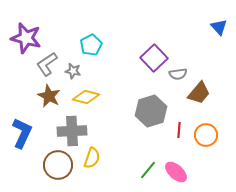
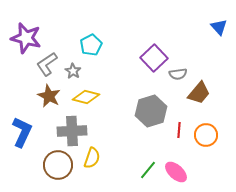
gray star: rotated 21 degrees clockwise
blue L-shape: moved 1 px up
